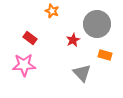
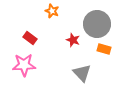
red star: rotated 24 degrees counterclockwise
orange rectangle: moved 1 px left, 6 px up
